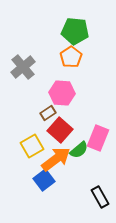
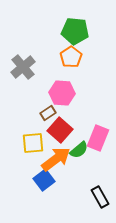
yellow square: moved 1 px right, 3 px up; rotated 25 degrees clockwise
